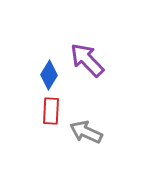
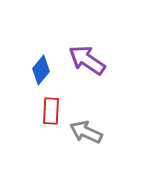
purple arrow: rotated 12 degrees counterclockwise
blue diamond: moved 8 px left, 5 px up; rotated 8 degrees clockwise
